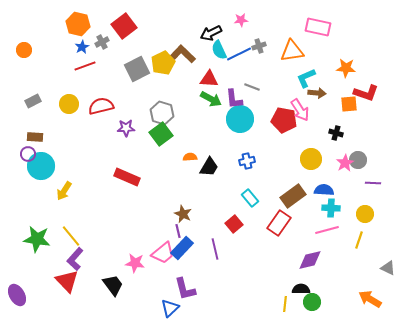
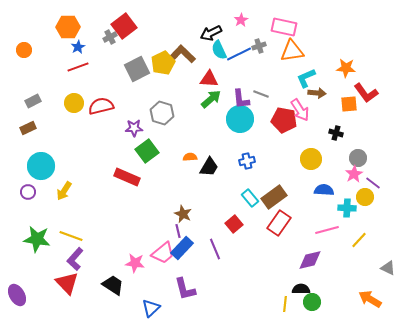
pink star at (241, 20): rotated 24 degrees counterclockwise
orange hexagon at (78, 24): moved 10 px left, 3 px down; rotated 15 degrees counterclockwise
pink rectangle at (318, 27): moved 34 px left
gray cross at (102, 42): moved 8 px right, 5 px up
blue star at (82, 47): moved 4 px left
red line at (85, 66): moved 7 px left, 1 px down
gray line at (252, 87): moved 9 px right, 7 px down
red L-shape at (366, 93): rotated 35 degrees clockwise
green arrow at (211, 99): rotated 70 degrees counterclockwise
purple L-shape at (234, 99): moved 7 px right
yellow circle at (69, 104): moved 5 px right, 1 px up
purple star at (126, 128): moved 8 px right
green square at (161, 134): moved 14 px left, 17 px down
brown rectangle at (35, 137): moved 7 px left, 9 px up; rotated 28 degrees counterclockwise
purple circle at (28, 154): moved 38 px down
gray circle at (358, 160): moved 2 px up
pink star at (345, 163): moved 9 px right, 11 px down
purple line at (373, 183): rotated 35 degrees clockwise
brown rectangle at (293, 196): moved 19 px left, 1 px down
cyan cross at (331, 208): moved 16 px right
yellow circle at (365, 214): moved 17 px up
yellow line at (71, 236): rotated 30 degrees counterclockwise
yellow line at (359, 240): rotated 24 degrees clockwise
purple line at (215, 249): rotated 10 degrees counterclockwise
red triangle at (67, 281): moved 2 px down
black trapezoid at (113, 285): rotated 20 degrees counterclockwise
blue triangle at (170, 308): moved 19 px left
